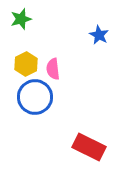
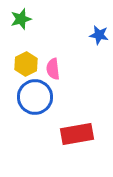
blue star: rotated 18 degrees counterclockwise
red rectangle: moved 12 px left, 13 px up; rotated 36 degrees counterclockwise
